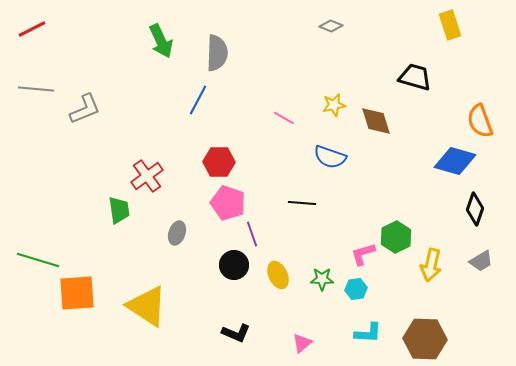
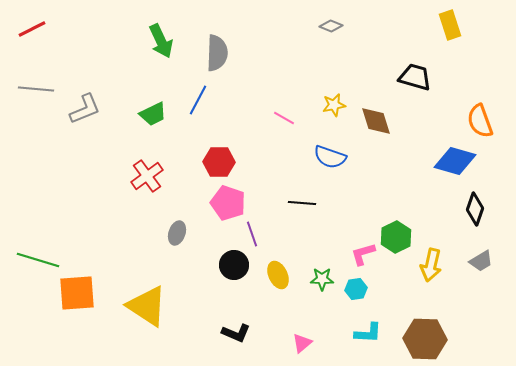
green trapezoid: moved 34 px right, 96 px up; rotated 72 degrees clockwise
